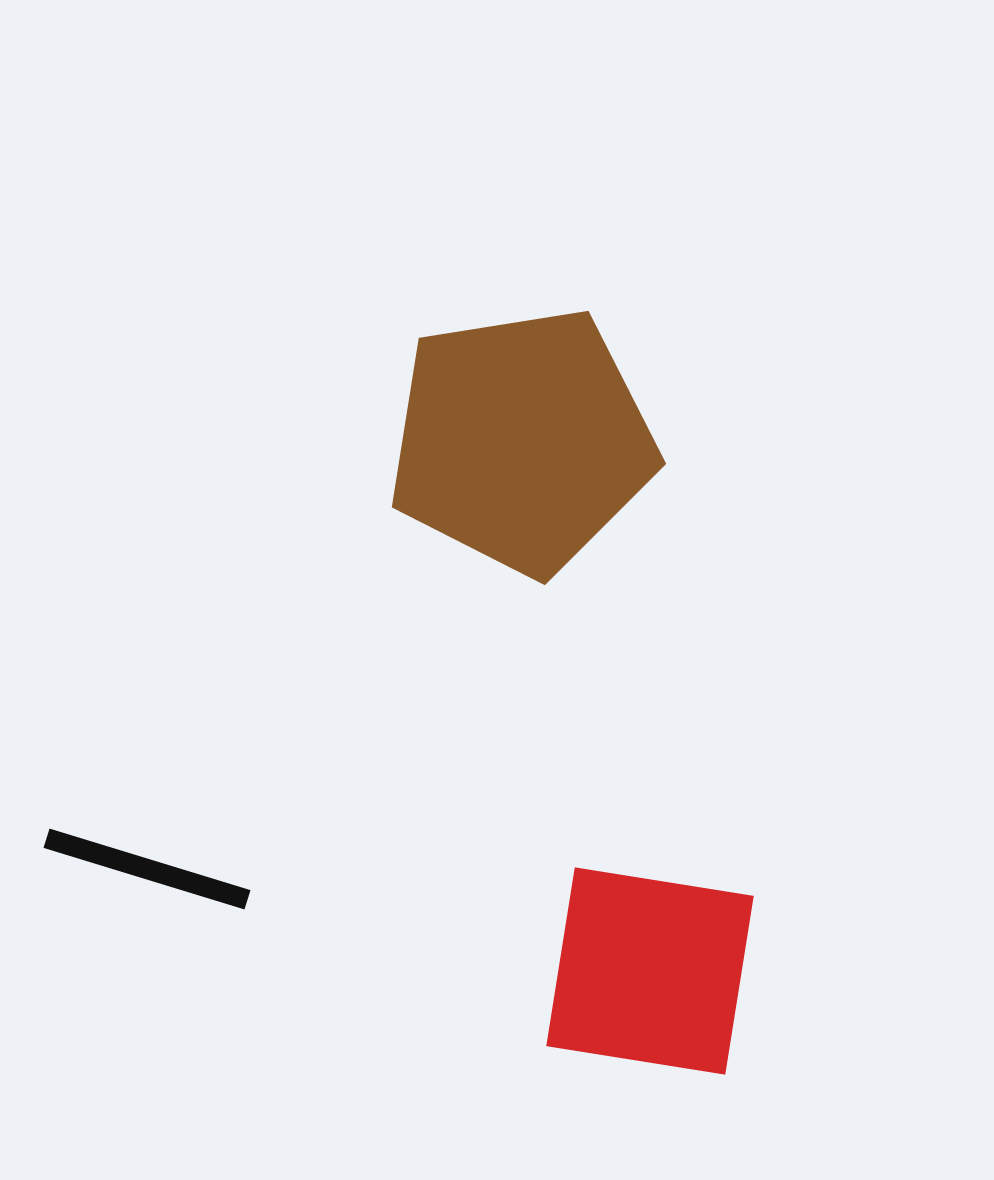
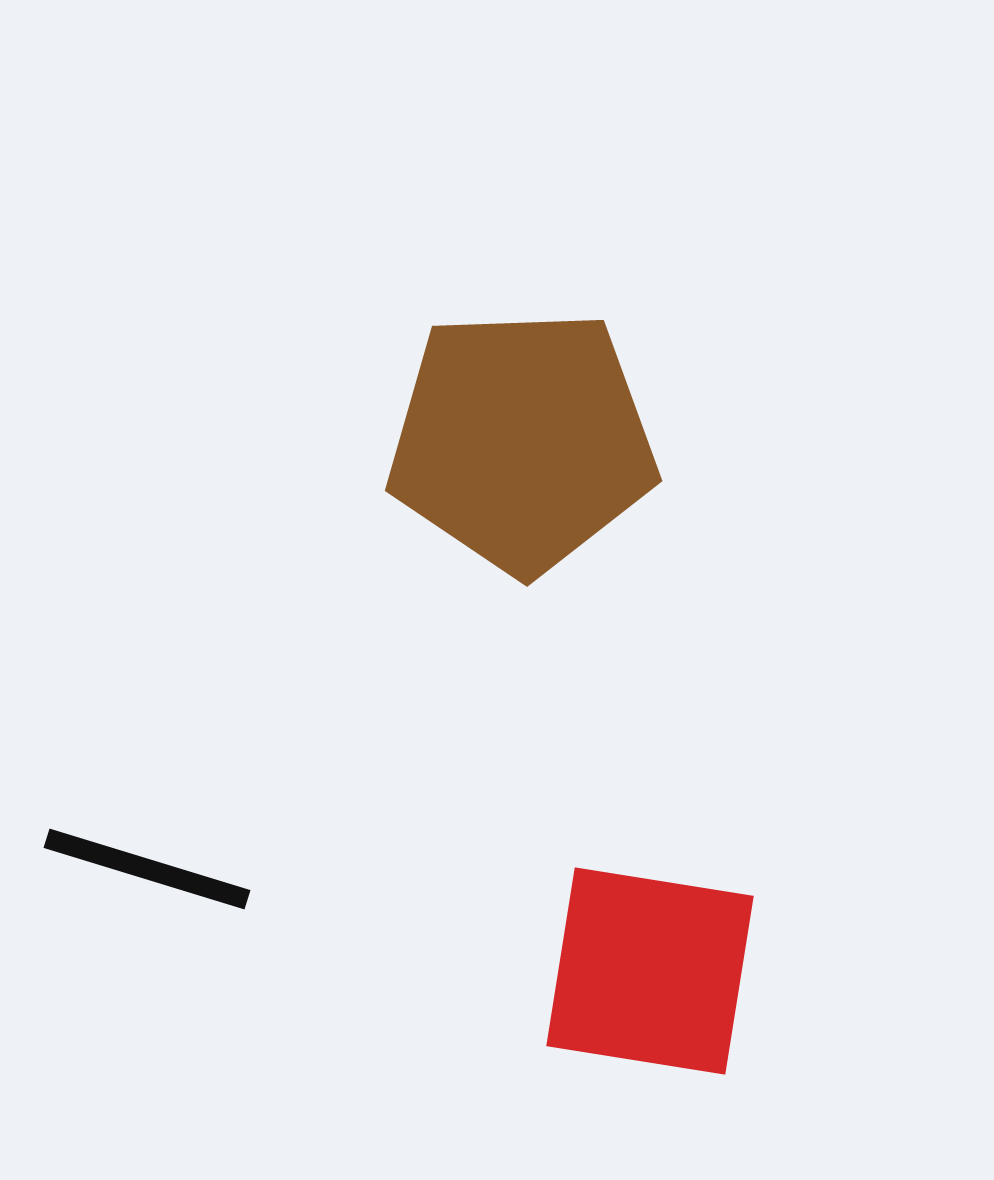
brown pentagon: rotated 7 degrees clockwise
